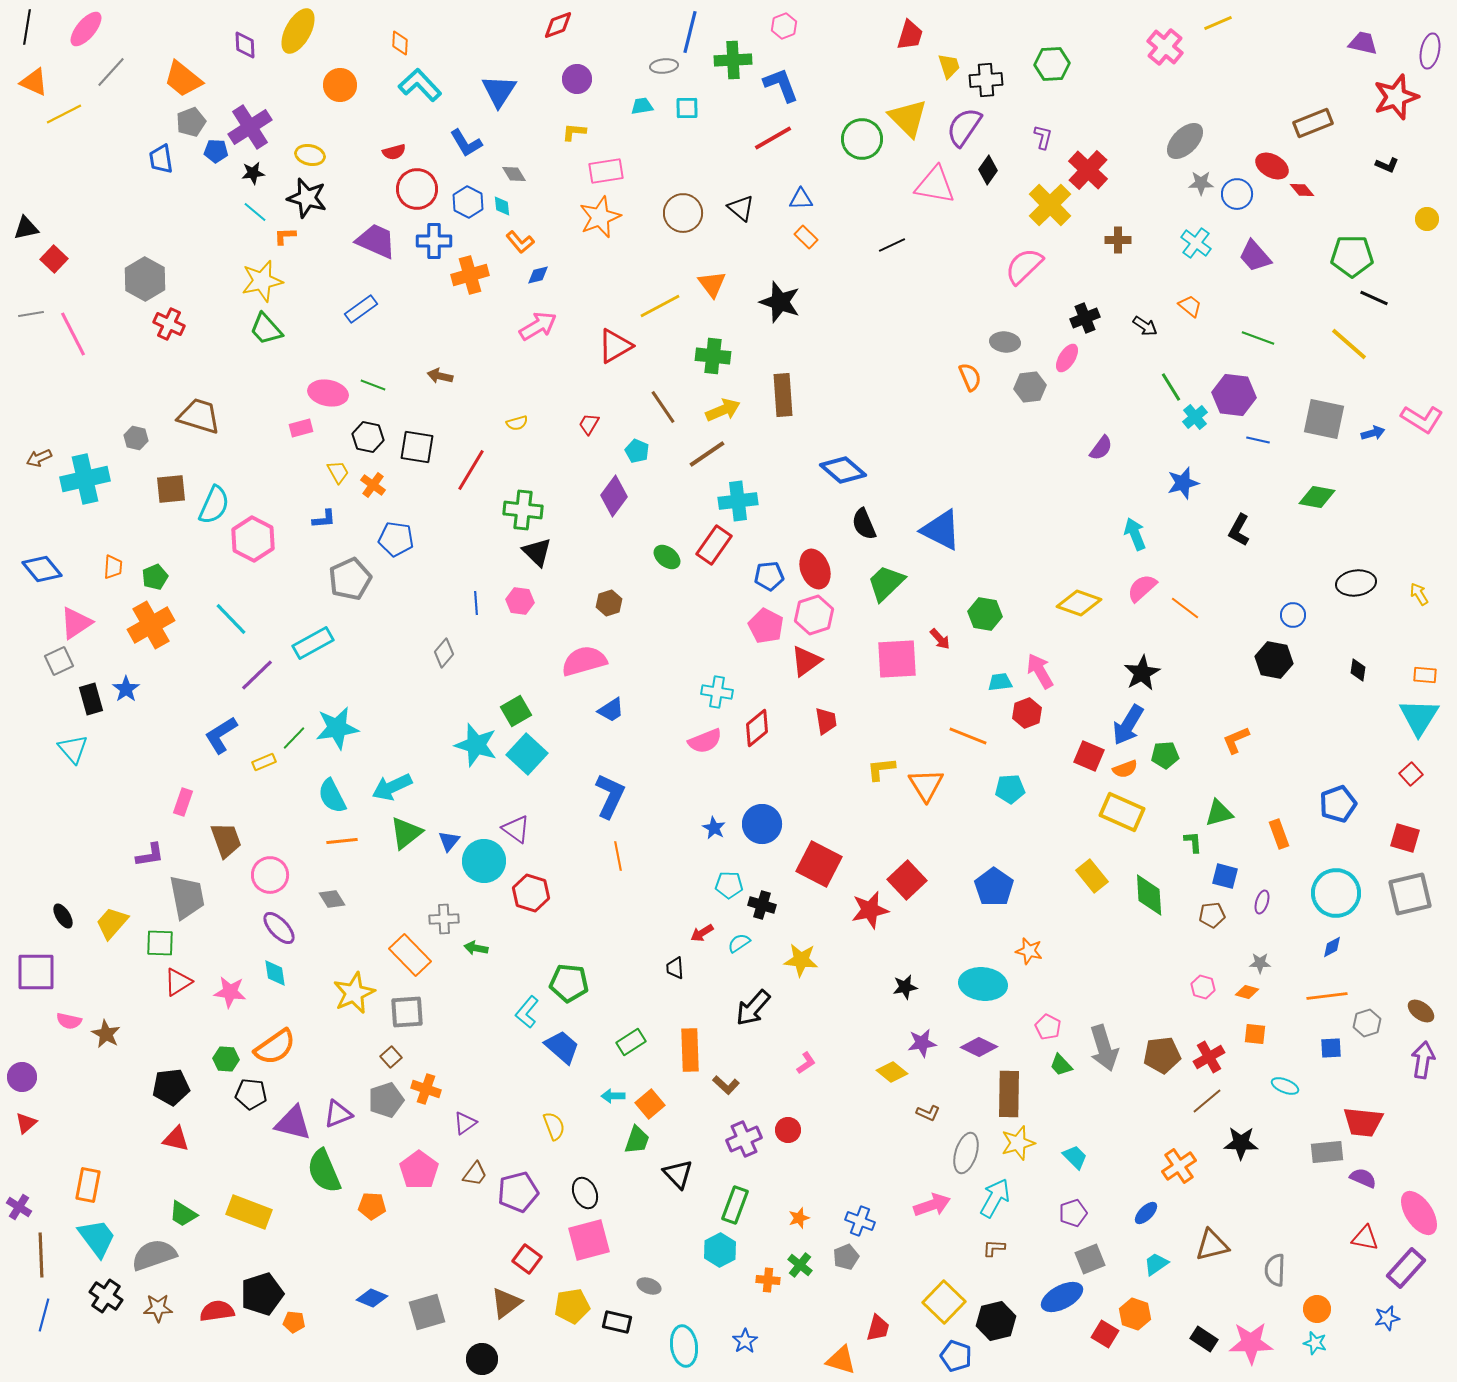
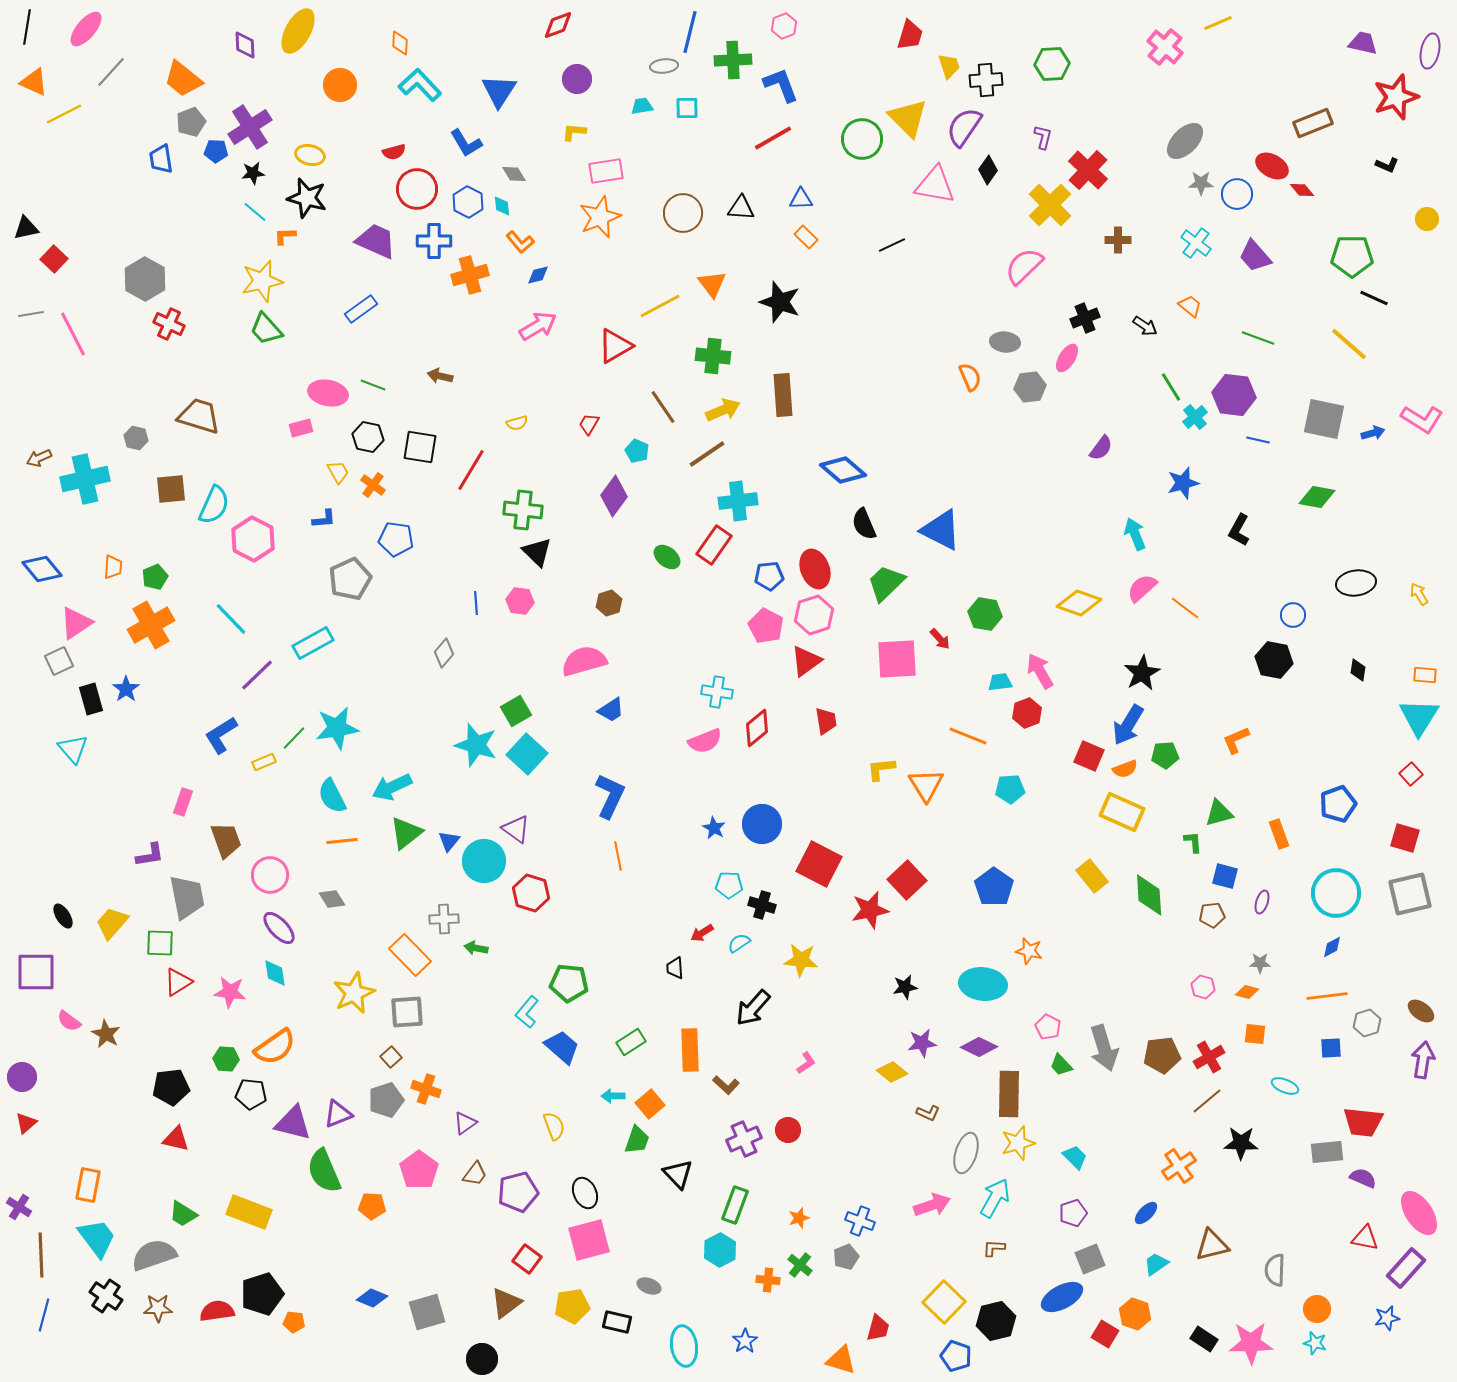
black triangle at (741, 208): rotated 36 degrees counterclockwise
black square at (417, 447): moved 3 px right
pink semicircle at (69, 1021): rotated 25 degrees clockwise
